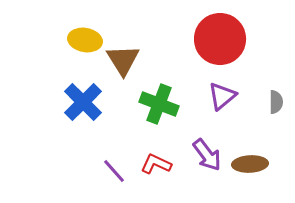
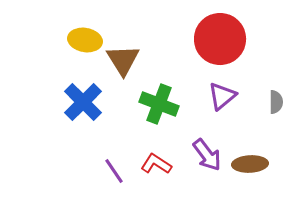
red L-shape: rotated 8 degrees clockwise
purple line: rotated 8 degrees clockwise
